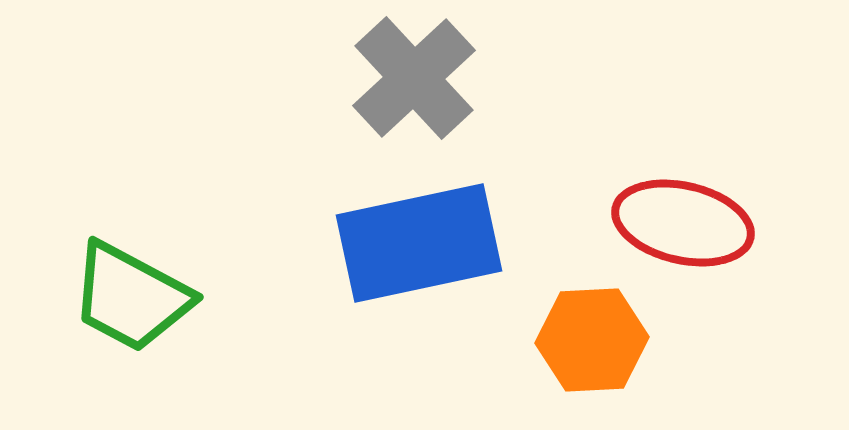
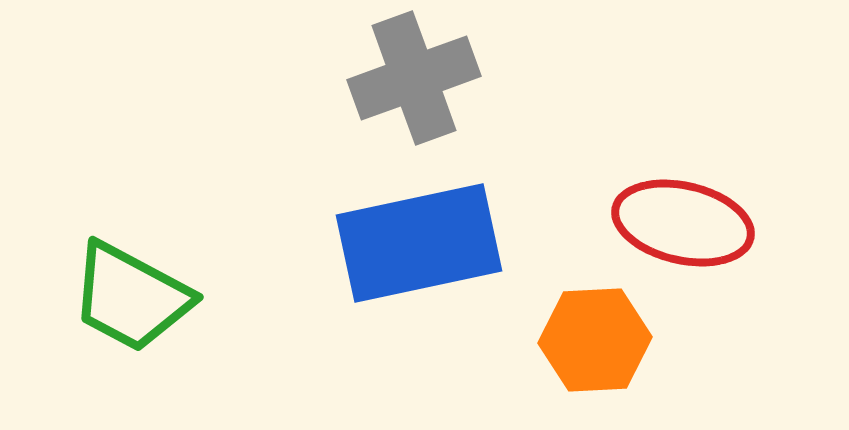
gray cross: rotated 23 degrees clockwise
orange hexagon: moved 3 px right
